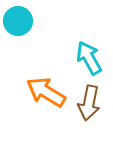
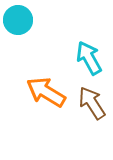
cyan circle: moved 1 px up
brown arrow: moved 3 px right; rotated 136 degrees clockwise
